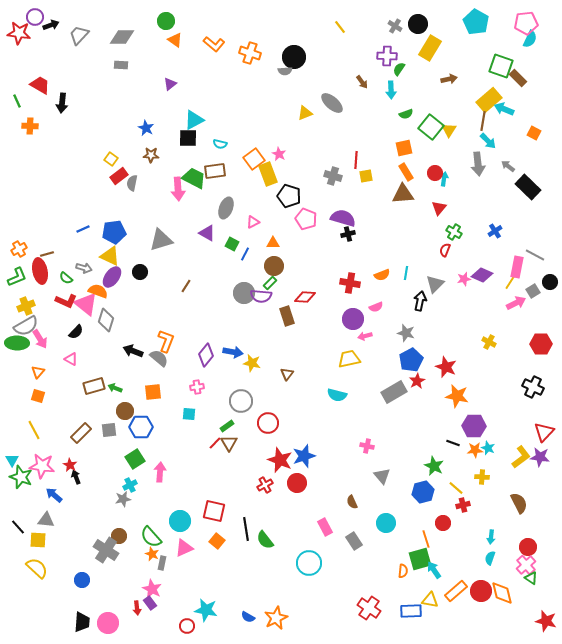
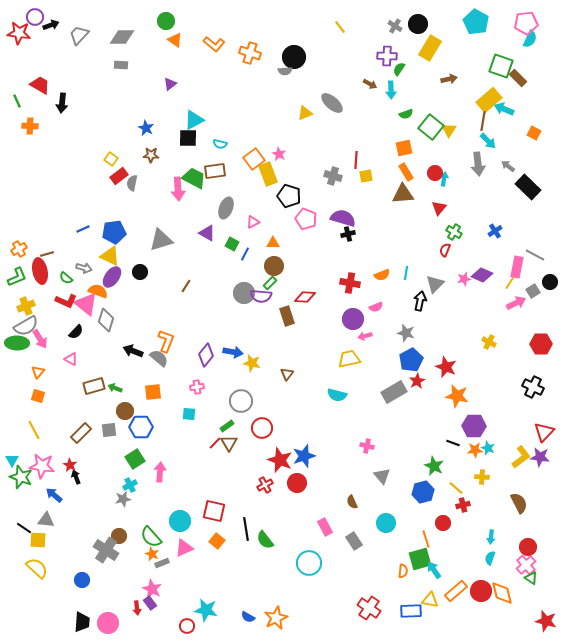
brown arrow at (362, 82): moved 8 px right, 2 px down; rotated 24 degrees counterclockwise
red circle at (268, 423): moved 6 px left, 5 px down
black line at (18, 527): moved 6 px right, 1 px down; rotated 14 degrees counterclockwise
gray rectangle at (162, 563): rotated 56 degrees clockwise
